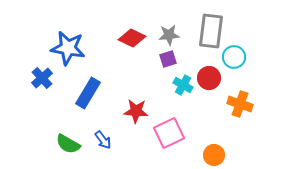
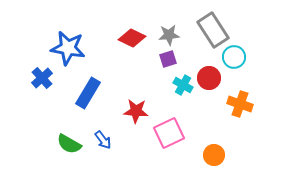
gray rectangle: moved 2 px right, 1 px up; rotated 40 degrees counterclockwise
green semicircle: moved 1 px right
